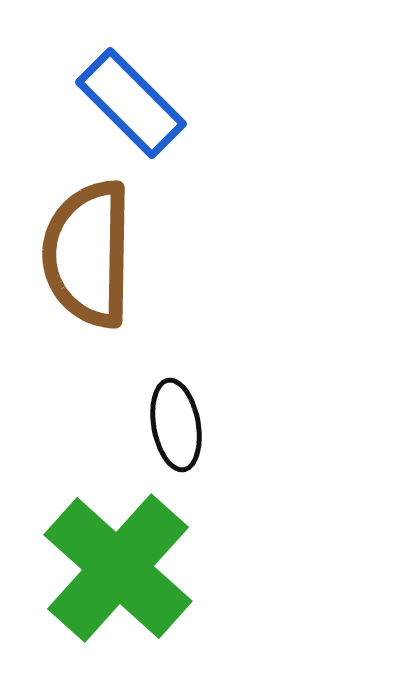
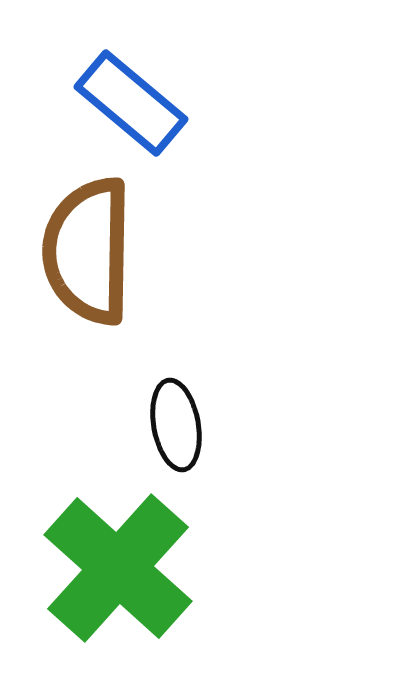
blue rectangle: rotated 5 degrees counterclockwise
brown semicircle: moved 3 px up
